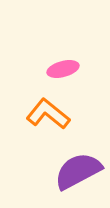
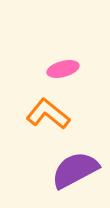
purple semicircle: moved 3 px left, 1 px up
